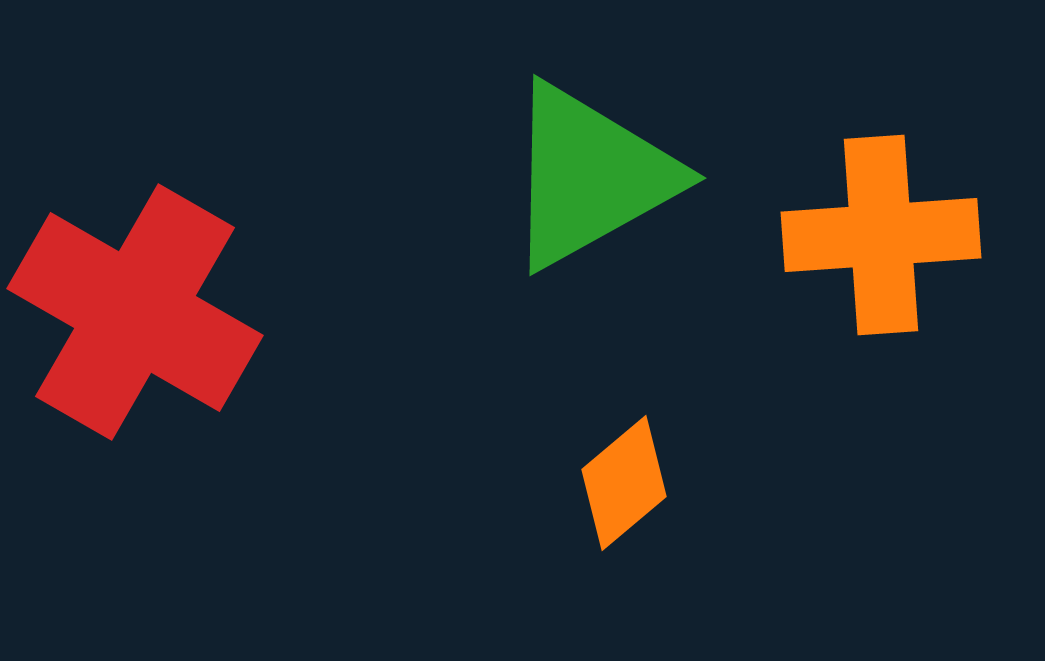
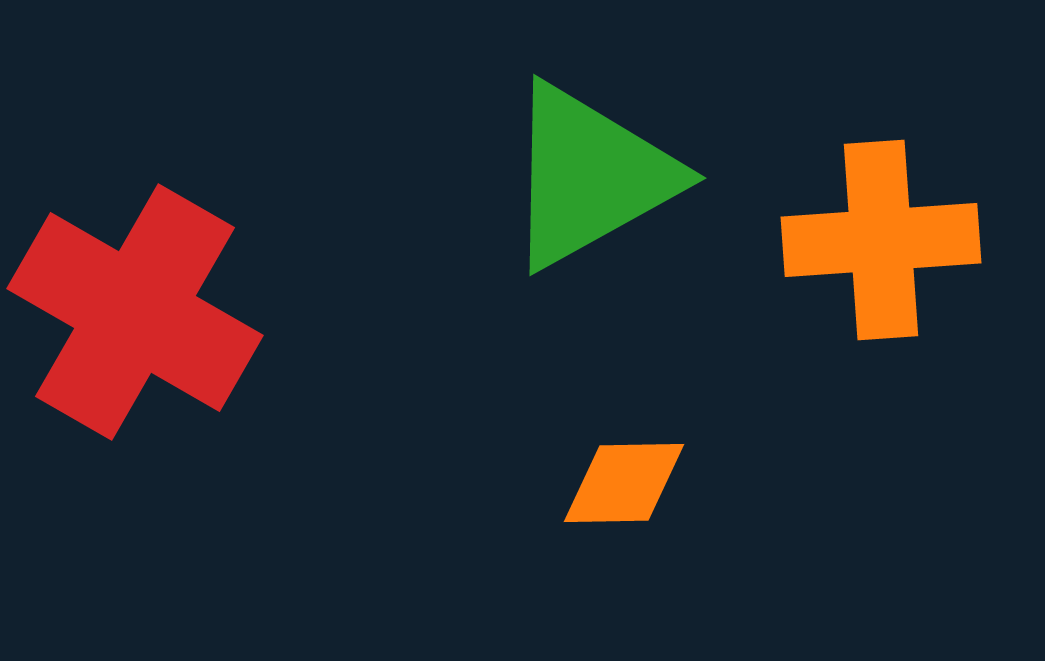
orange cross: moved 5 px down
orange diamond: rotated 39 degrees clockwise
